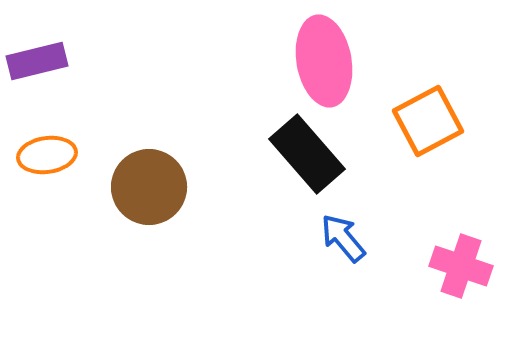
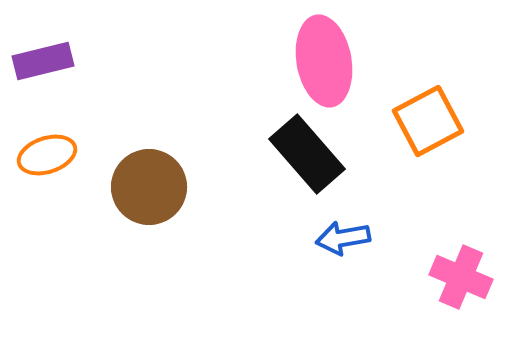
purple rectangle: moved 6 px right
orange ellipse: rotated 10 degrees counterclockwise
blue arrow: rotated 60 degrees counterclockwise
pink cross: moved 11 px down; rotated 4 degrees clockwise
